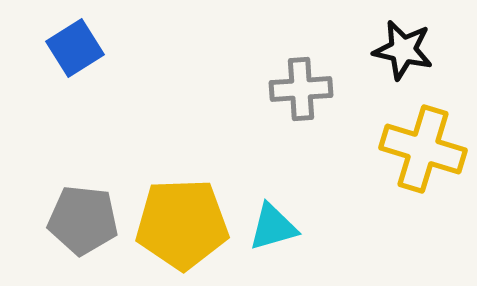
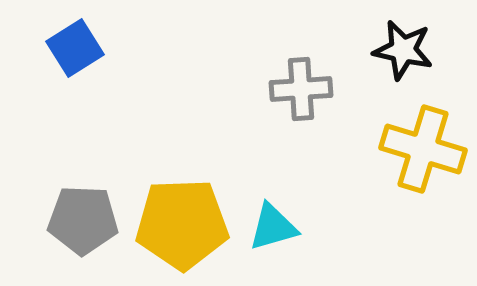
gray pentagon: rotated 4 degrees counterclockwise
